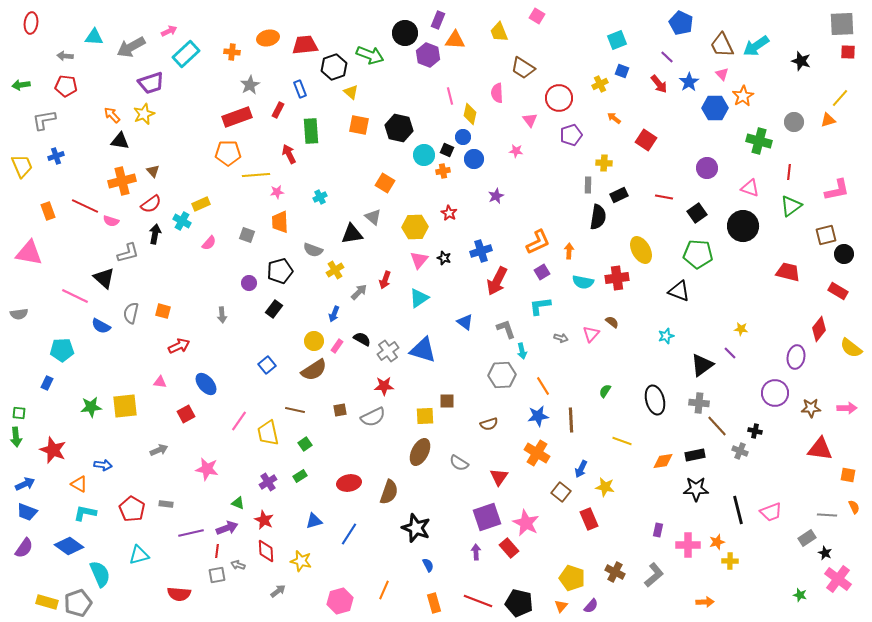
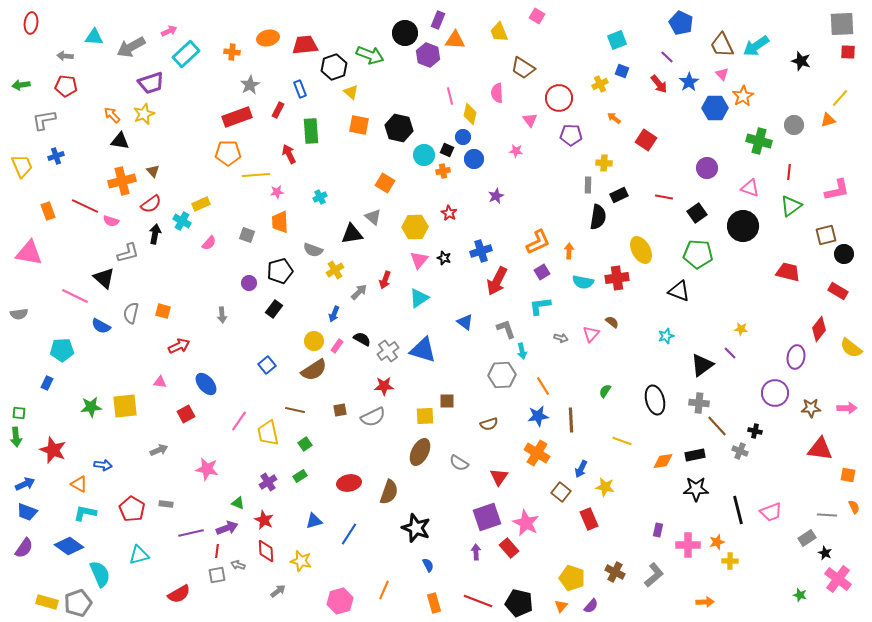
gray circle at (794, 122): moved 3 px down
purple pentagon at (571, 135): rotated 20 degrees clockwise
red semicircle at (179, 594): rotated 35 degrees counterclockwise
